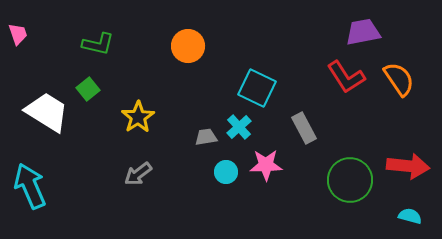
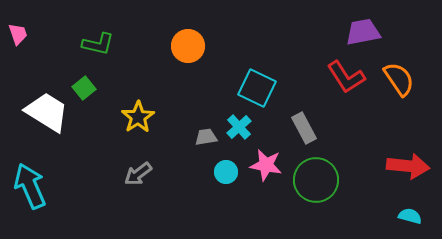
green square: moved 4 px left, 1 px up
pink star: rotated 12 degrees clockwise
green circle: moved 34 px left
